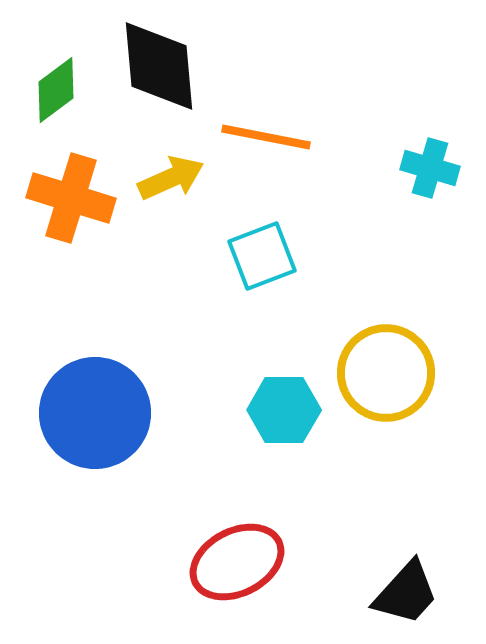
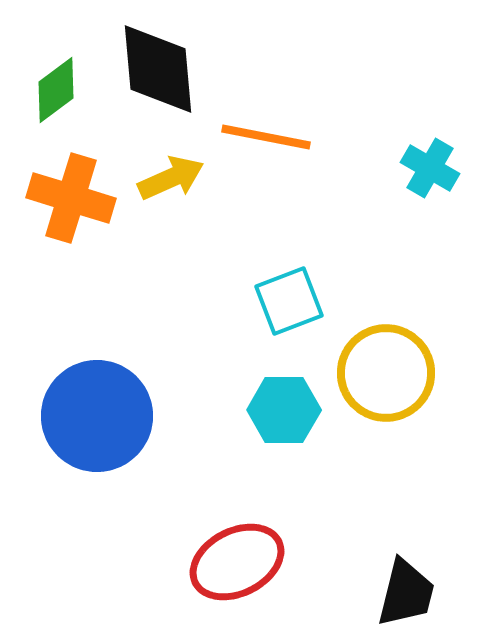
black diamond: moved 1 px left, 3 px down
cyan cross: rotated 14 degrees clockwise
cyan square: moved 27 px right, 45 px down
blue circle: moved 2 px right, 3 px down
black trapezoid: rotated 28 degrees counterclockwise
